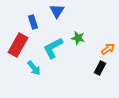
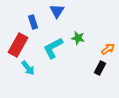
cyan arrow: moved 6 px left
